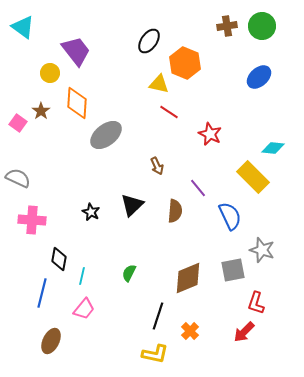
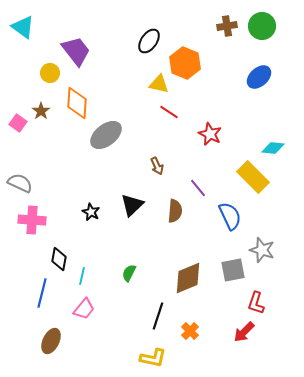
gray semicircle: moved 2 px right, 5 px down
yellow L-shape: moved 2 px left, 4 px down
